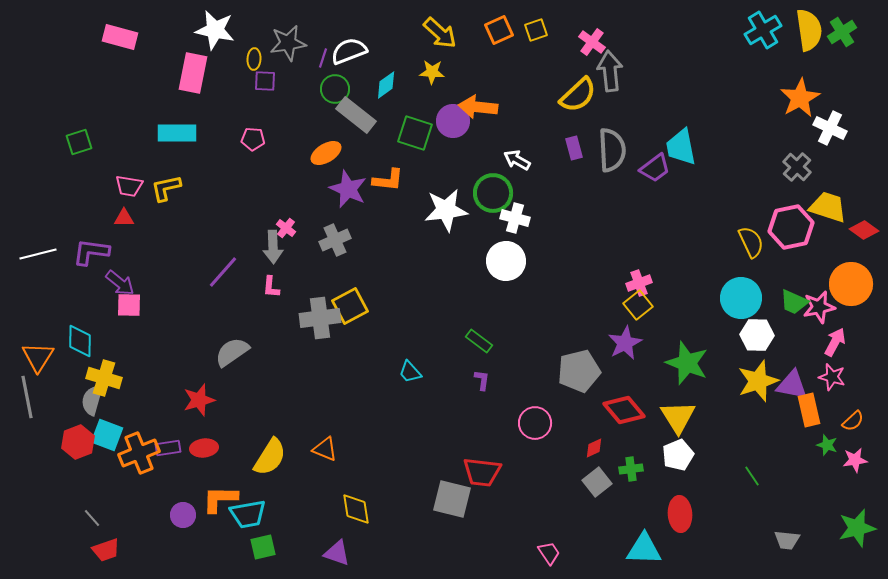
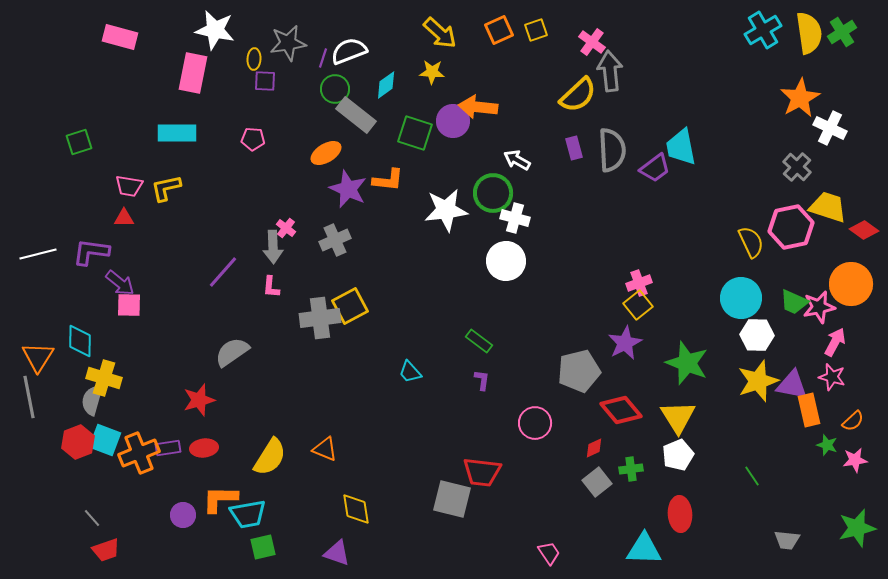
yellow semicircle at (809, 30): moved 3 px down
gray line at (27, 397): moved 2 px right
red diamond at (624, 410): moved 3 px left
cyan square at (107, 435): moved 2 px left, 5 px down
